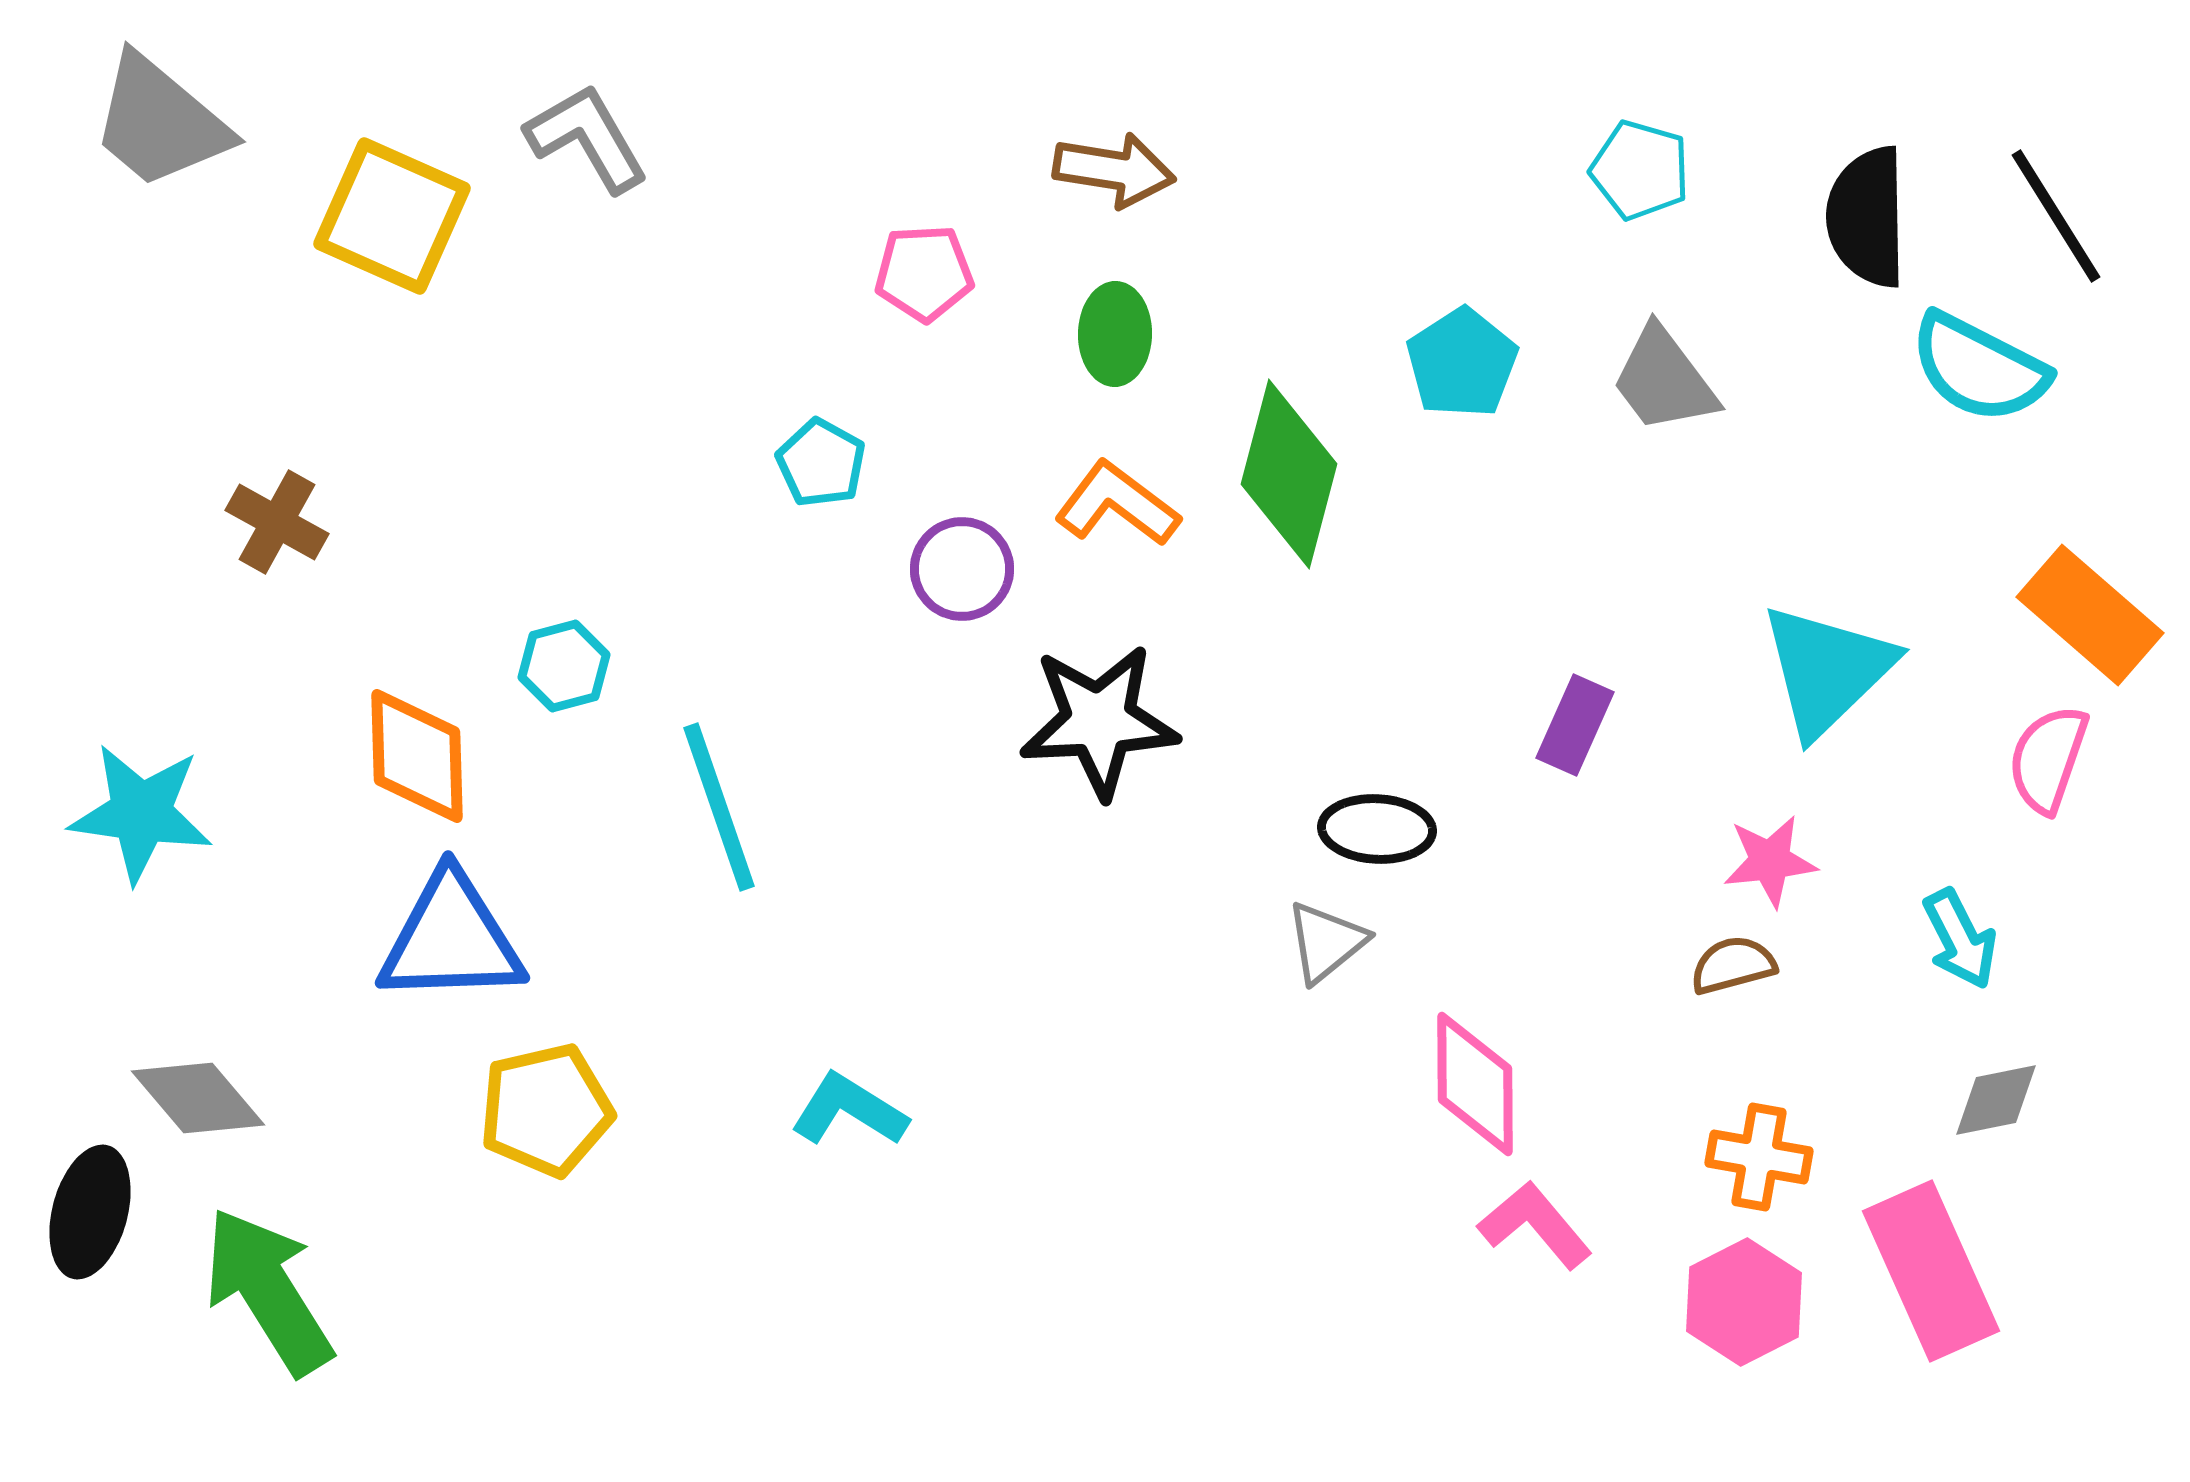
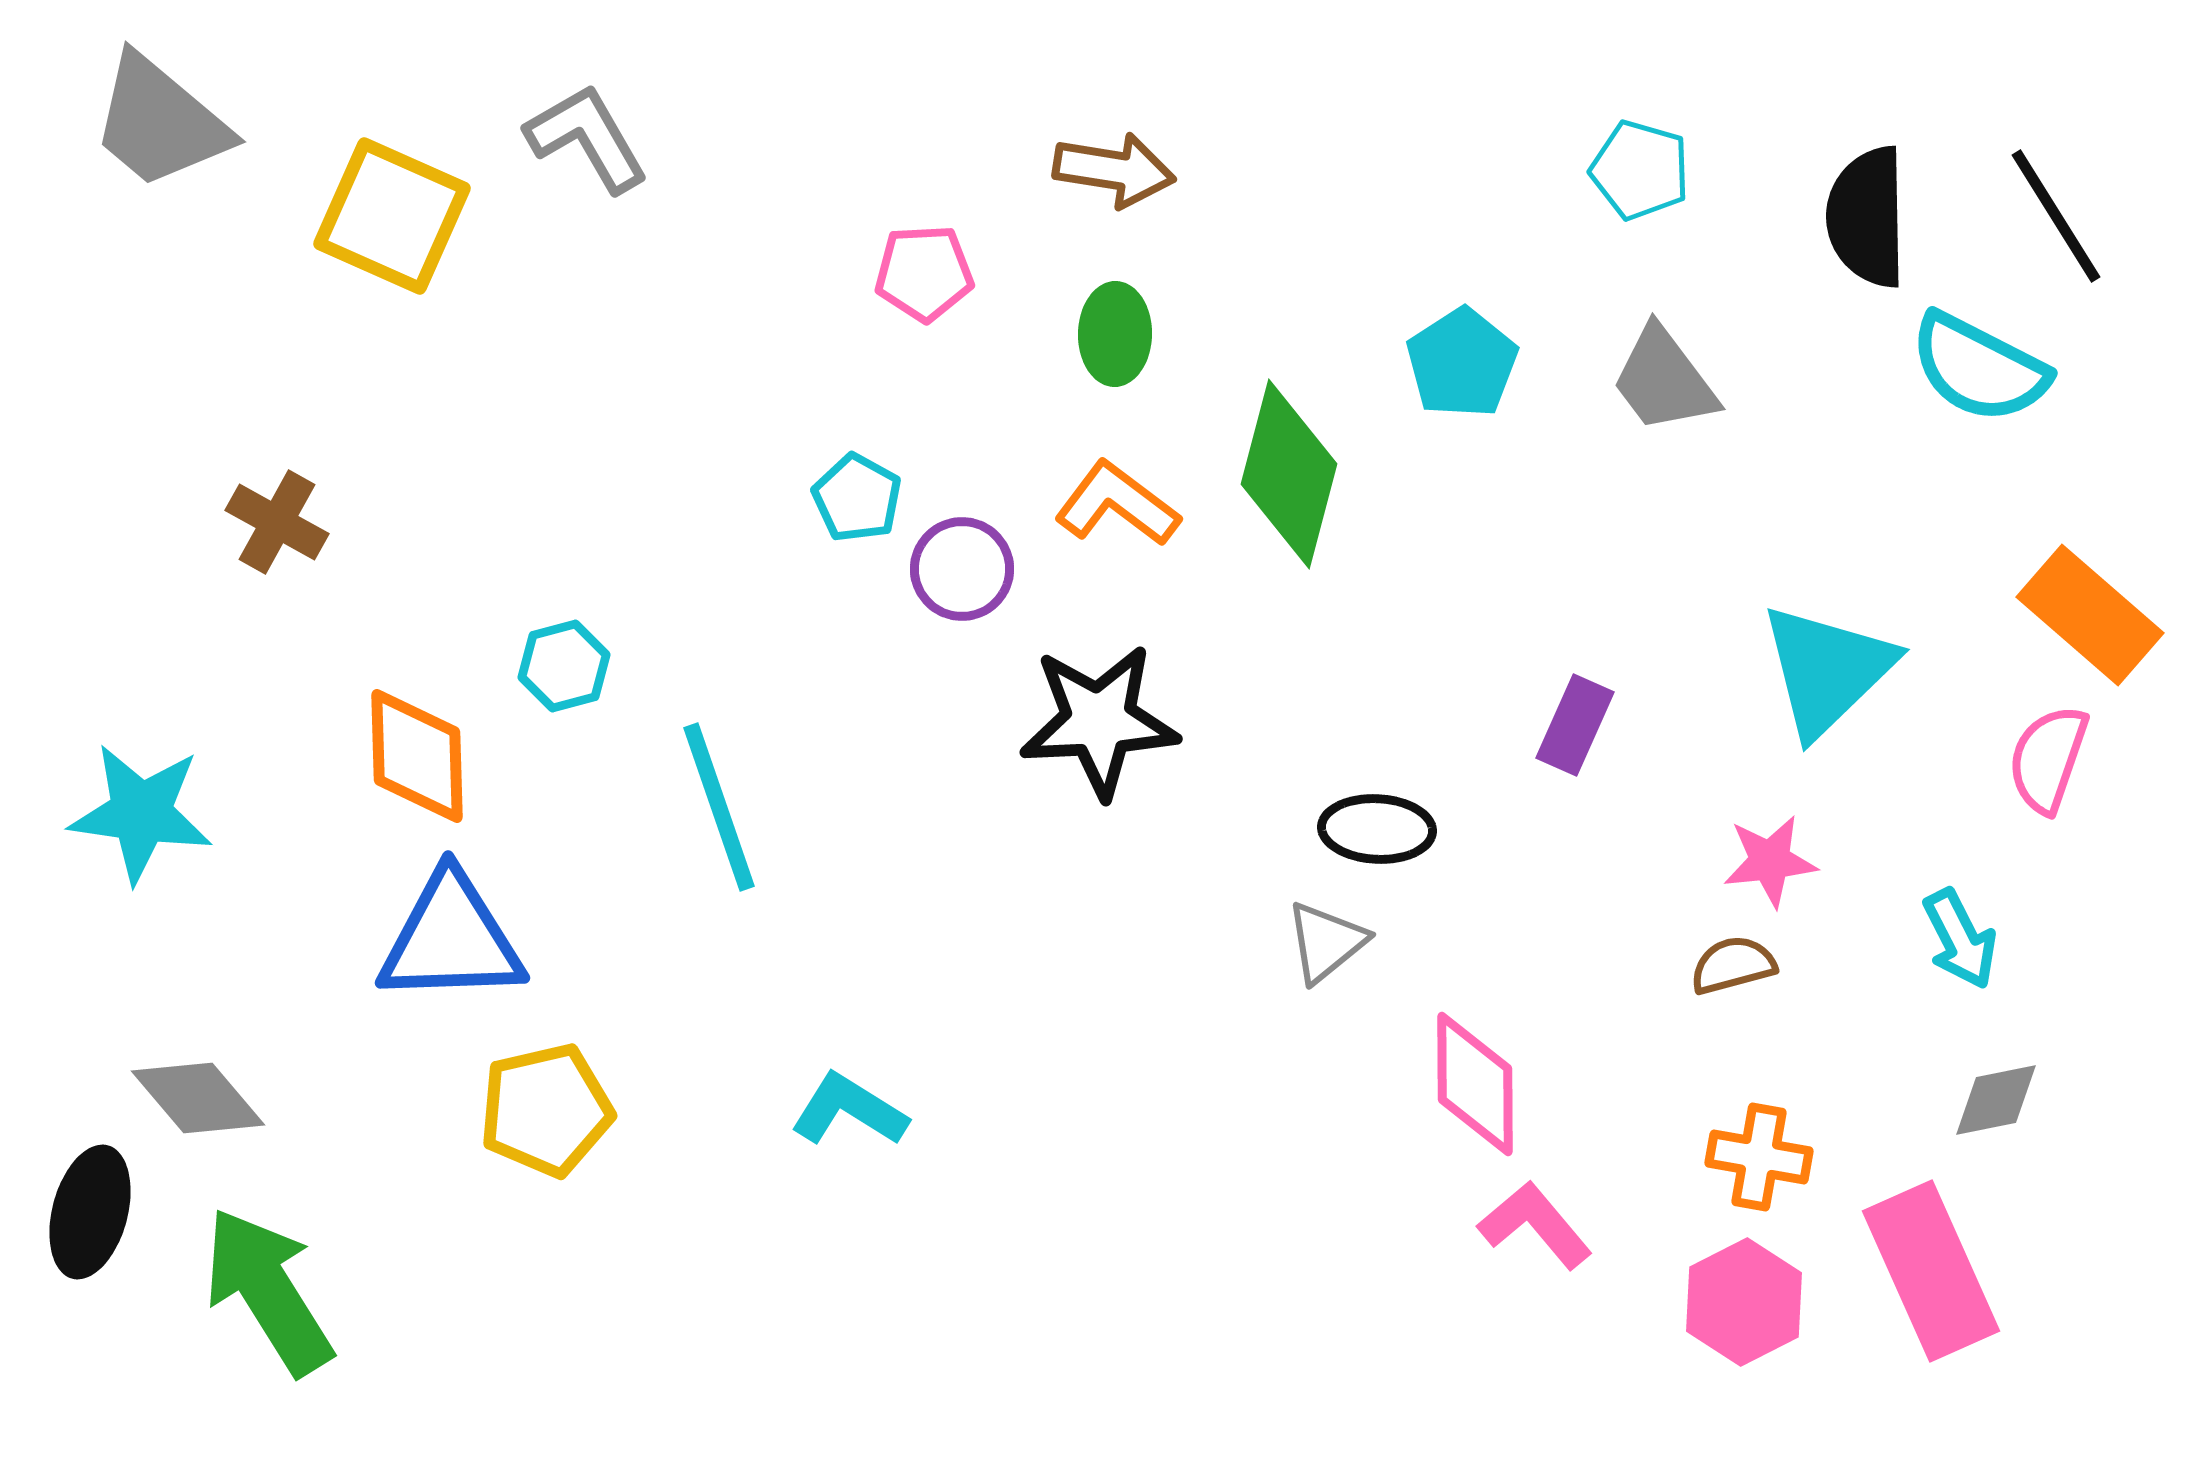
cyan pentagon at (821, 463): moved 36 px right, 35 px down
